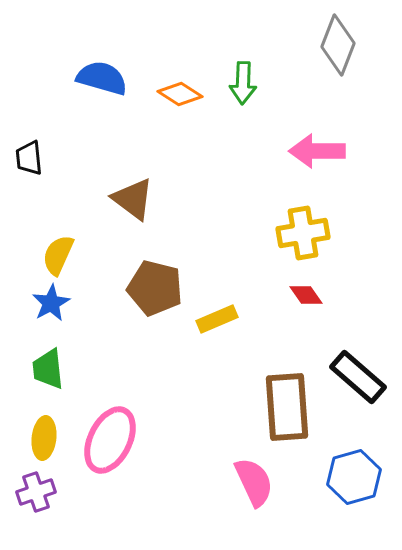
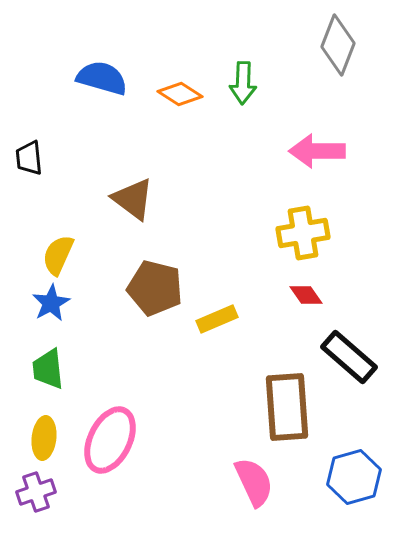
black rectangle: moved 9 px left, 20 px up
